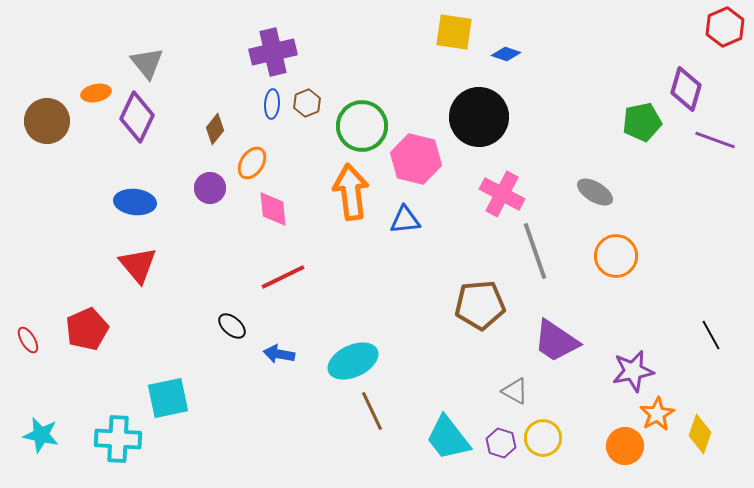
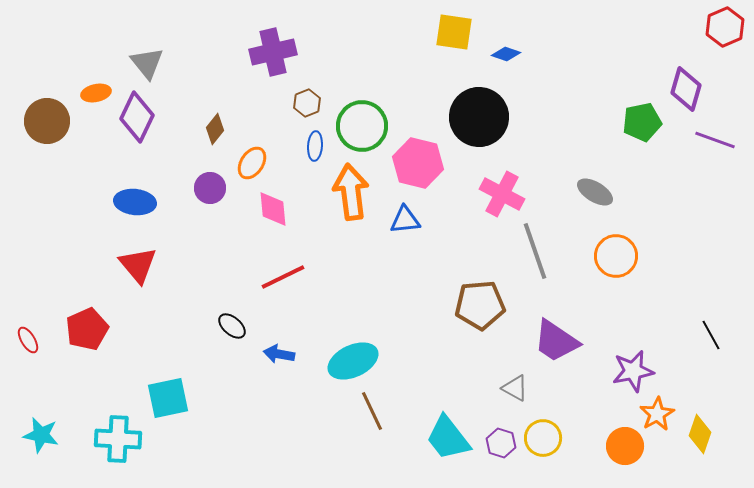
blue ellipse at (272, 104): moved 43 px right, 42 px down
pink hexagon at (416, 159): moved 2 px right, 4 px down
gray triangle at (515, 391): moved 3 px up
